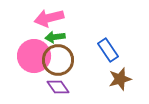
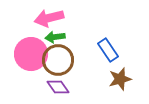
pink circle: moved 3 px left, 2 px up
